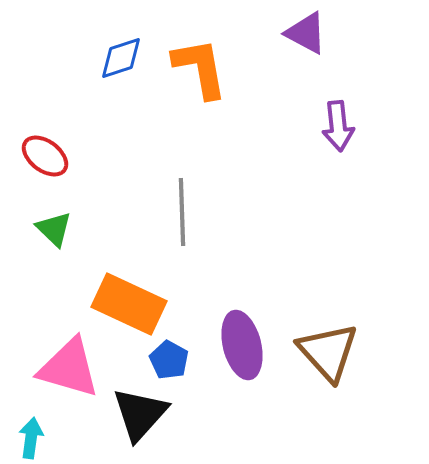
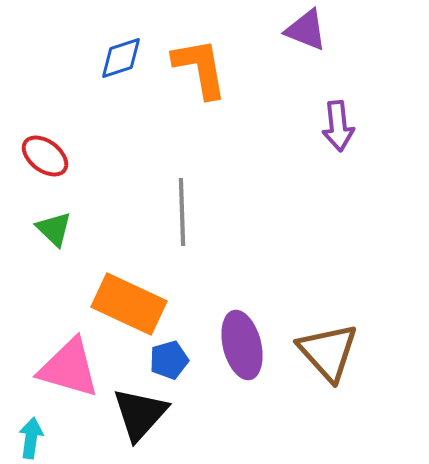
purple triangle: moved 3 px up; rotated 6 degrees counterclockwise
blue pentagon: rotated 27 degrees clockwise
